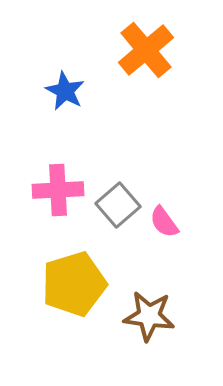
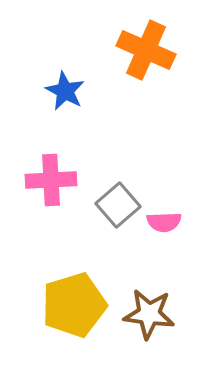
orange cross: rotated 26 degrees counterclockwise
pink cross: moved 7 px left, 10 px up
pink semicircle: rotated 56 degrees counterclockwise
yellow pentagon: moved 21 px down
brown star: moved 2 px up
